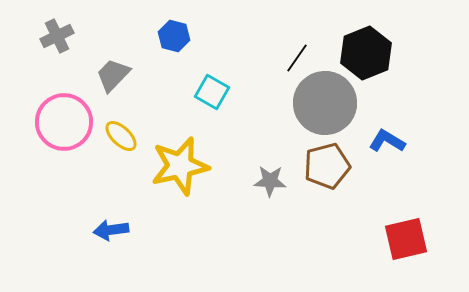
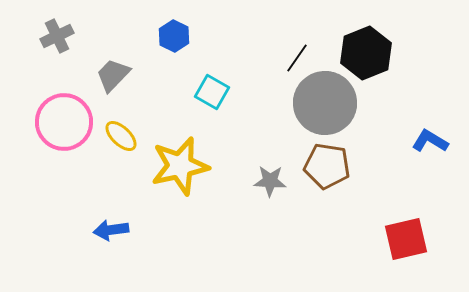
blue hexagon: rotated 12 degrees clockwise
blue L-shape: moved 43 px right
brown pentagon: rotated 24 degrees clockwise
